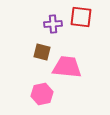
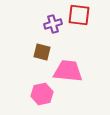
red square: moved 2 px left, 2 px up
purple cross: rotated 12 degrees counterclockwise
pink trapezoid: moved 1 px right, 4 px down
